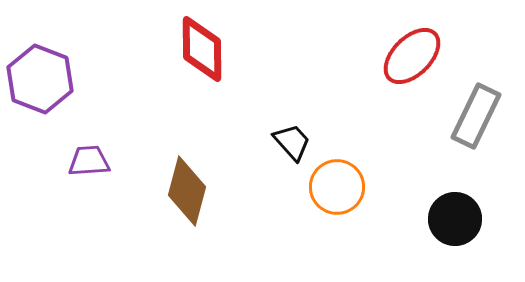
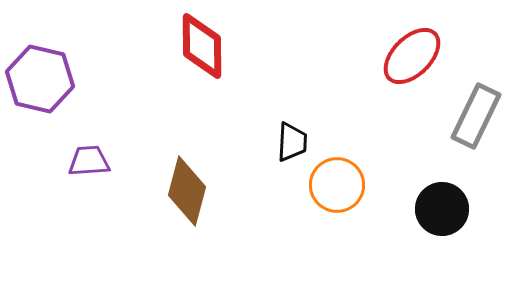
red diamond: moved 3 px up
purple hexagon: rotated 8 degrees counterclockwise
black trapezoid: rotated 45 degrees clockwise
orange circle: moved 2 px up
black circle: moved 13 px left, 10 px up
